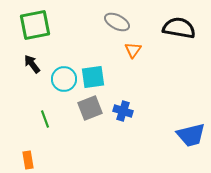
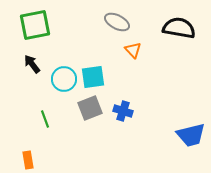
orange triangle: rotated 18 degrees counterclockwise
